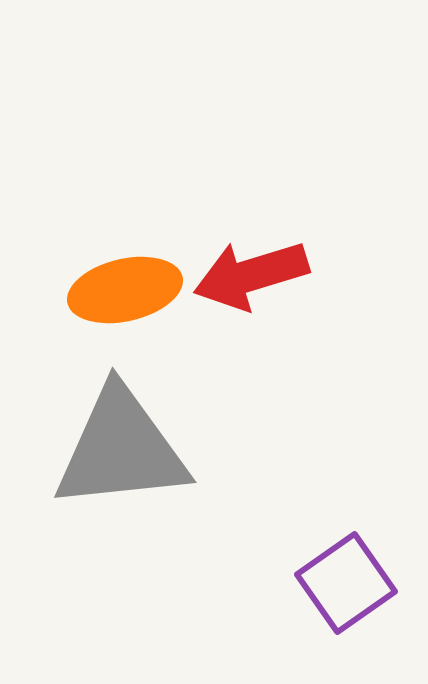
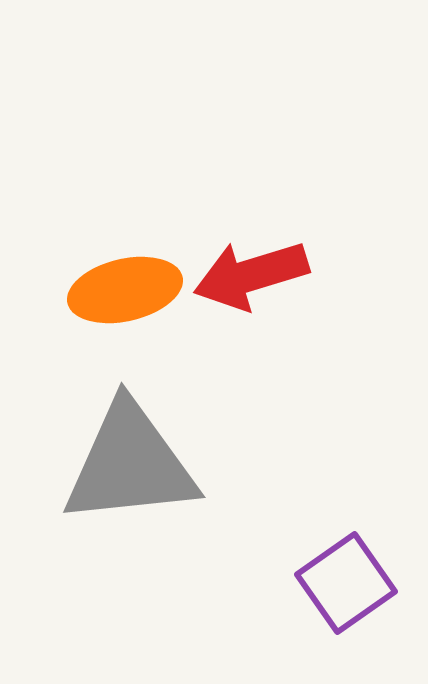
gray triangle: moved 9 px right, 15 px down
